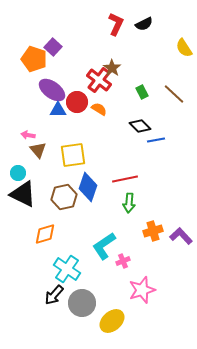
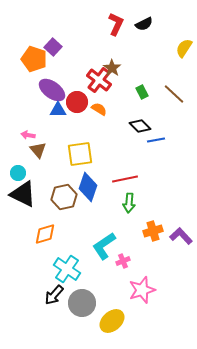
yellow semicircle: rotated 66 degrees clockwise
yellow square: moved 7 px right, 1 px up
